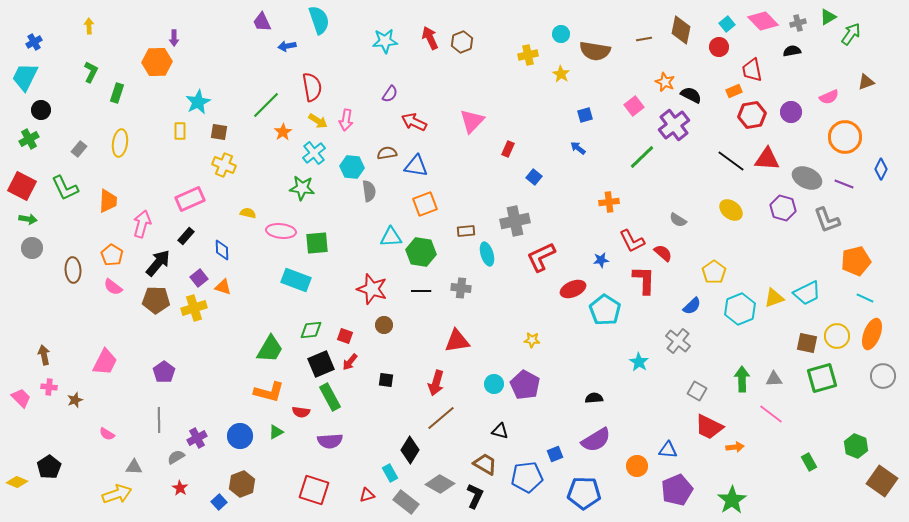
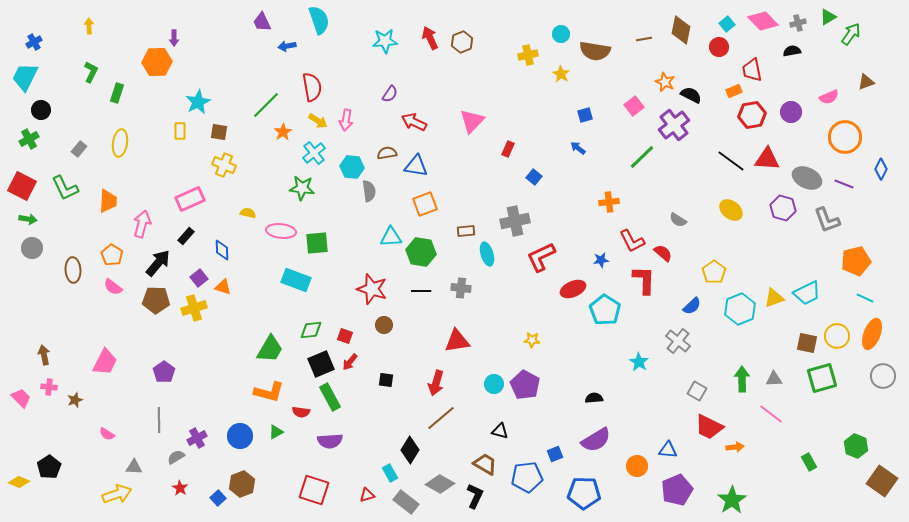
yellow diamond at (17, 482): moved 2 px right
blue square at (219, 502): moved 1 px left, 4 px up
